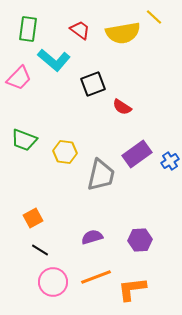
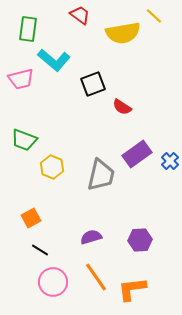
yellow line: moved 1 px up
red trapezoid: moved 15 px up
pink trapezoid: moved 2 px right, 1 px down; rotated 32 degrees clockwise
yellow hexagon: moved 13 px left, 15 px down; rotated 15 degrees clockwise
blue cross: rotated 12 degrees counterclockwise
orange square: moved 2 px left
purple semicircle: moved 1 px left
orange line: rotated 76 degrees clockwise
